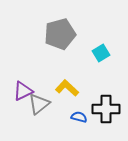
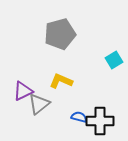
cyan square: moved 13 px right, 7 px down
yellow L-shape: moved 6 px left, 7 px up; rotated 20 degrees counterclockwise
black cross: moved 6 px left, 12 px down
